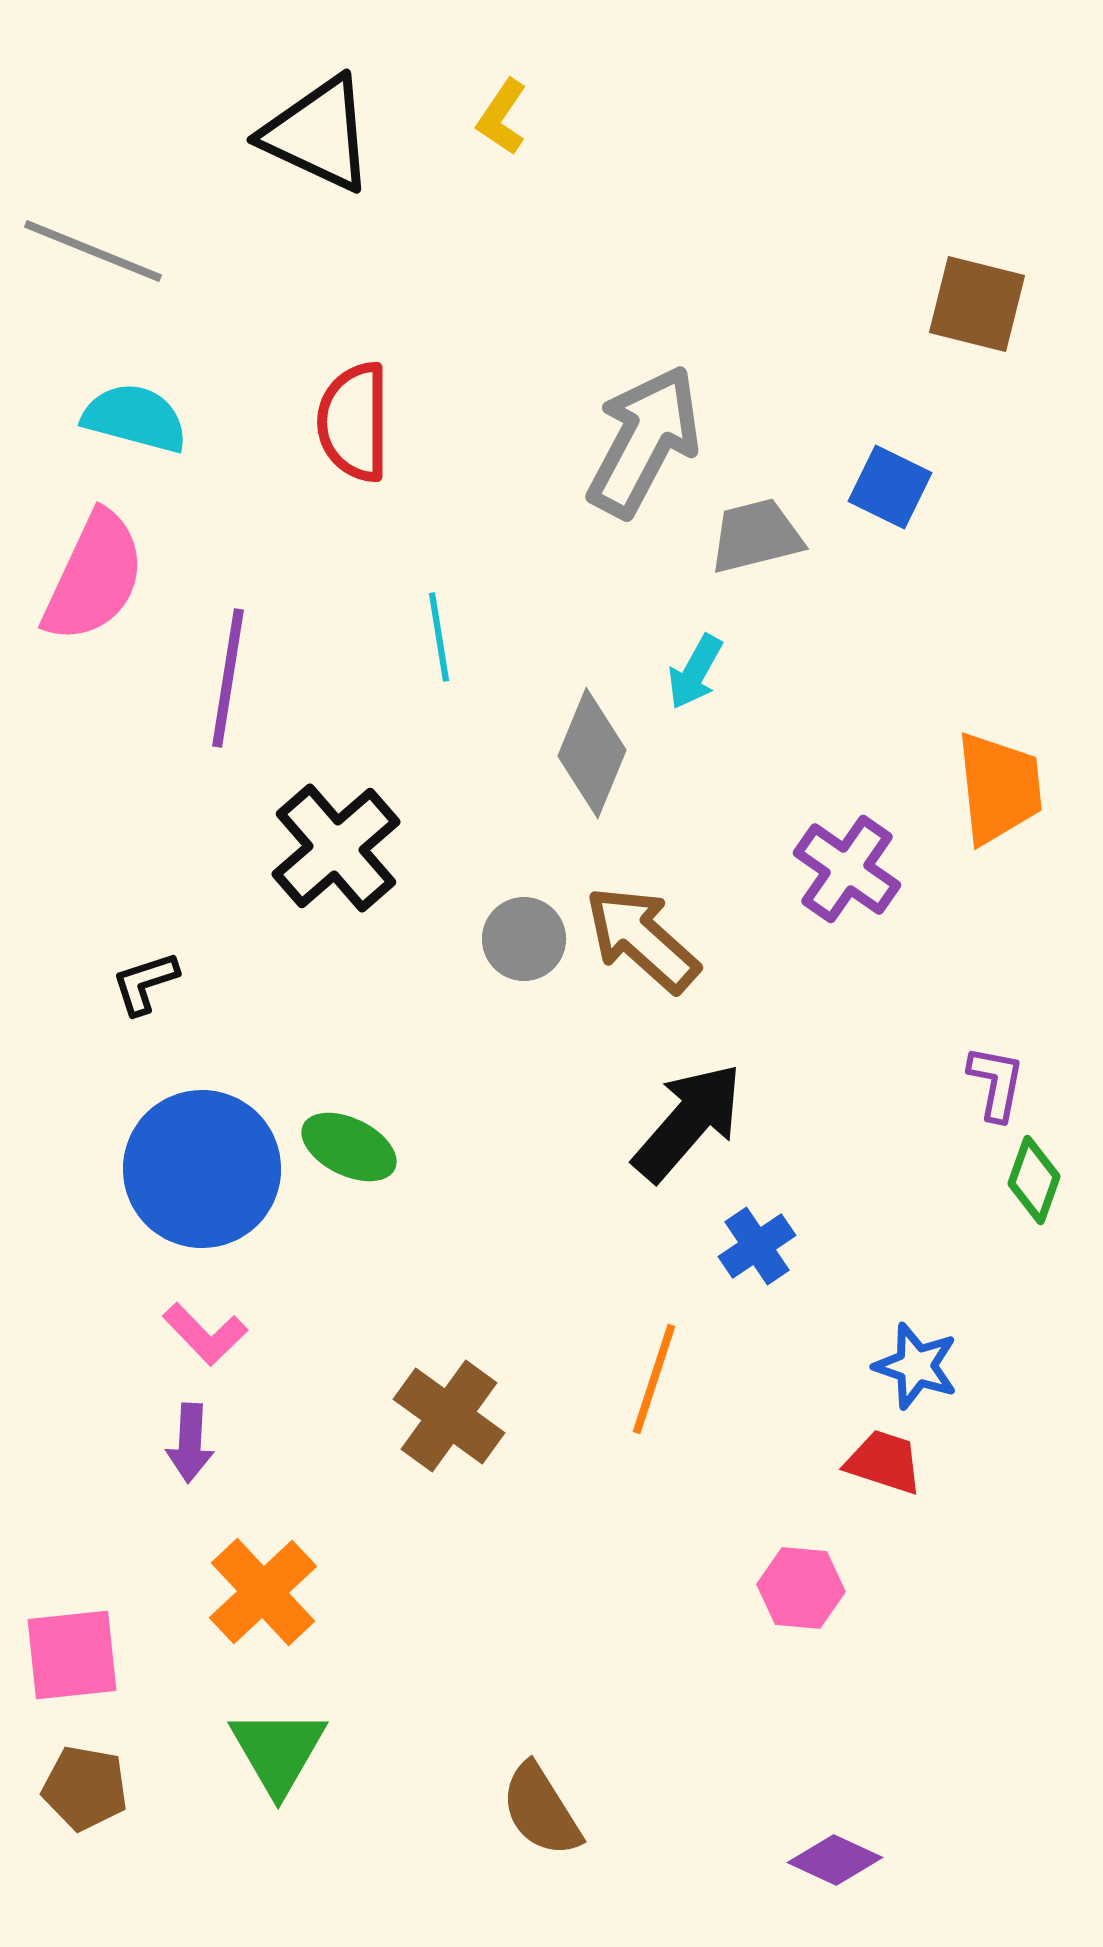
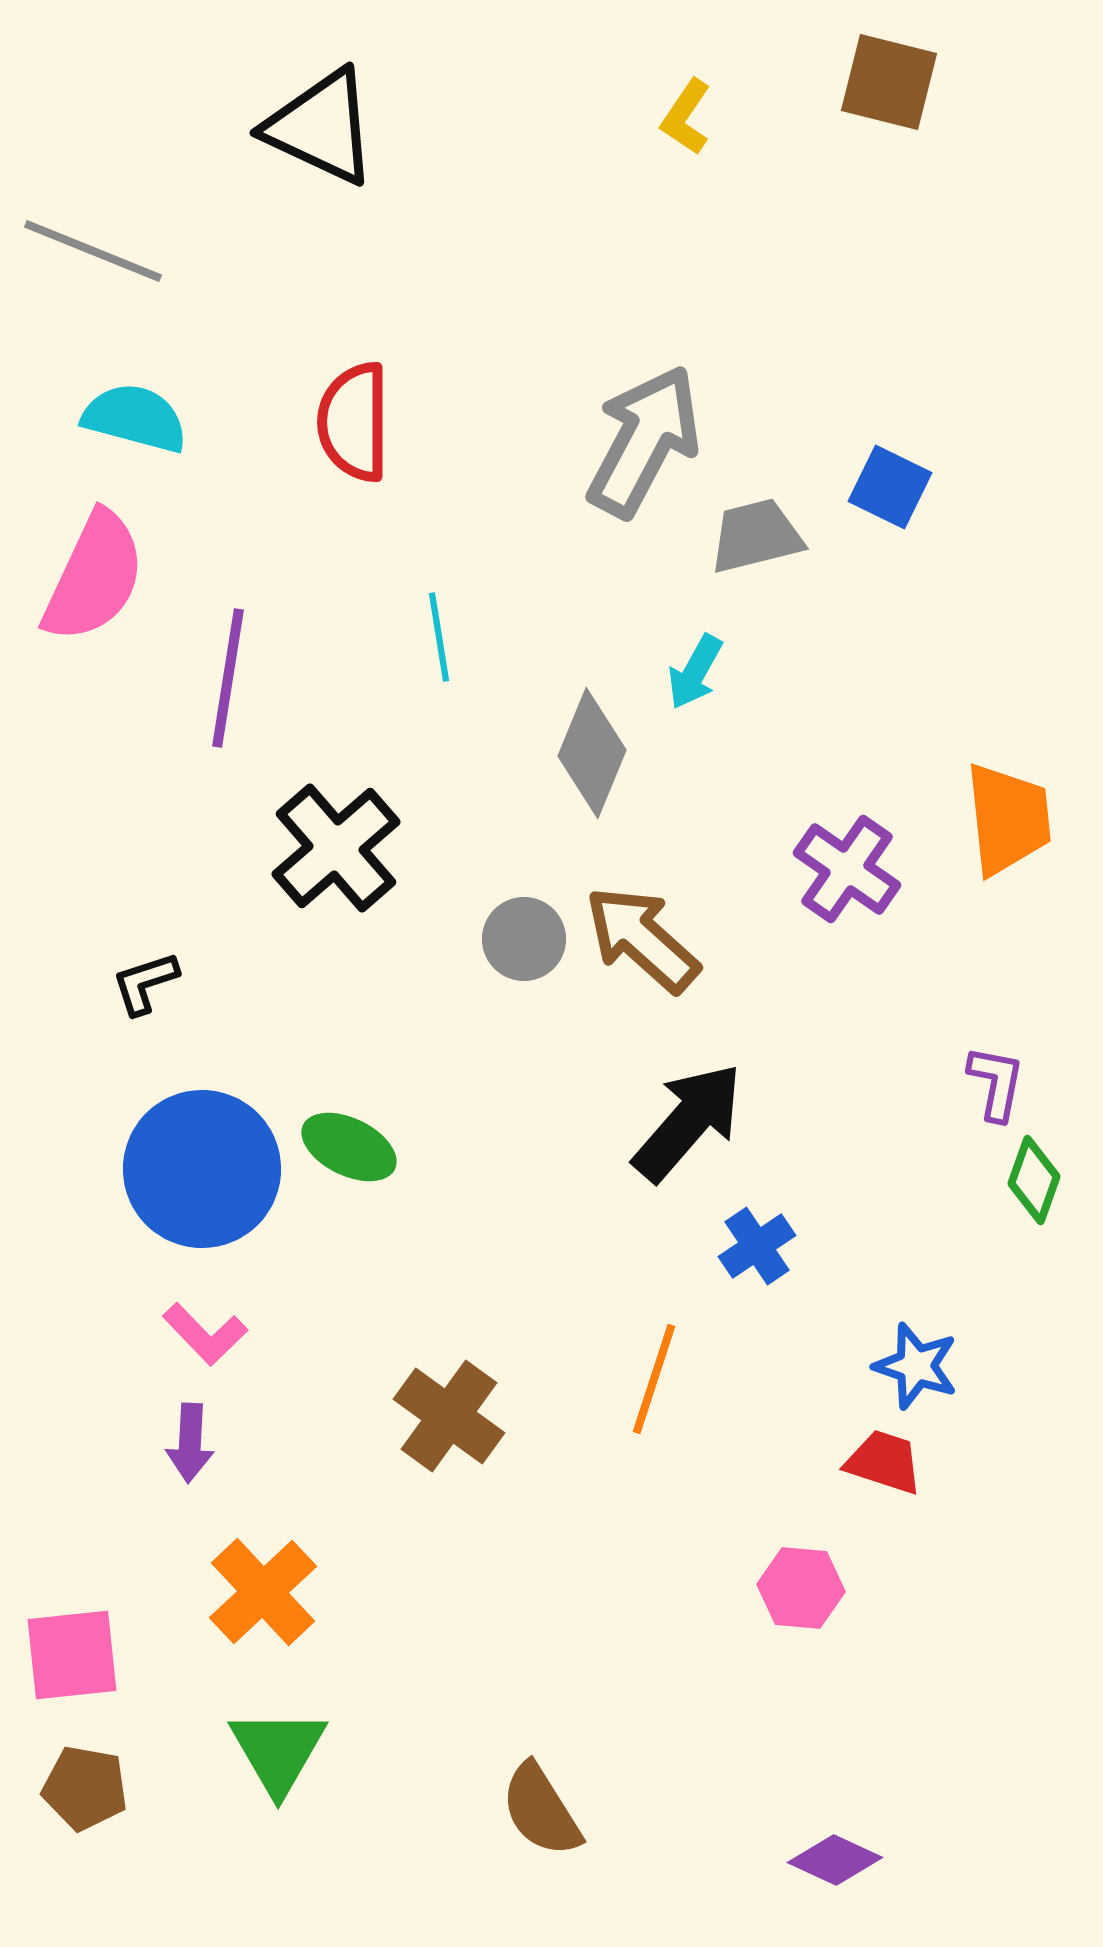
yellow L-shape: moved 184 px right
black triangle: moved 3 px right, 7 px up
brown square: moved 88 px left, 222 px up
orange trapezoid: moved 9 px right, 31 px down
